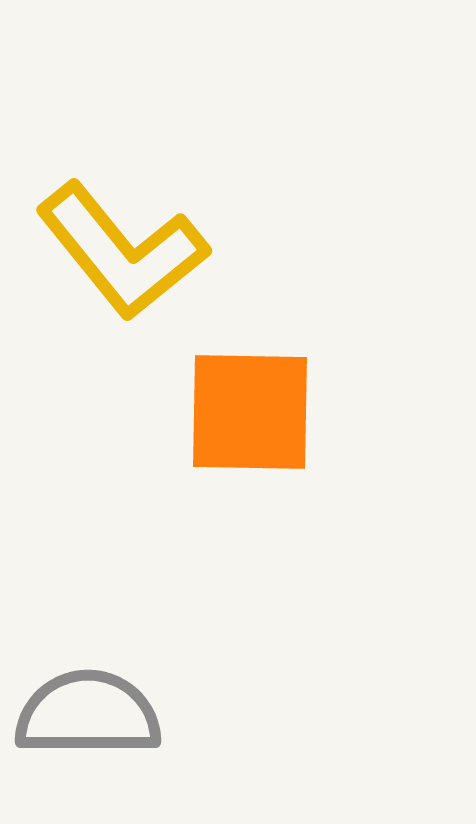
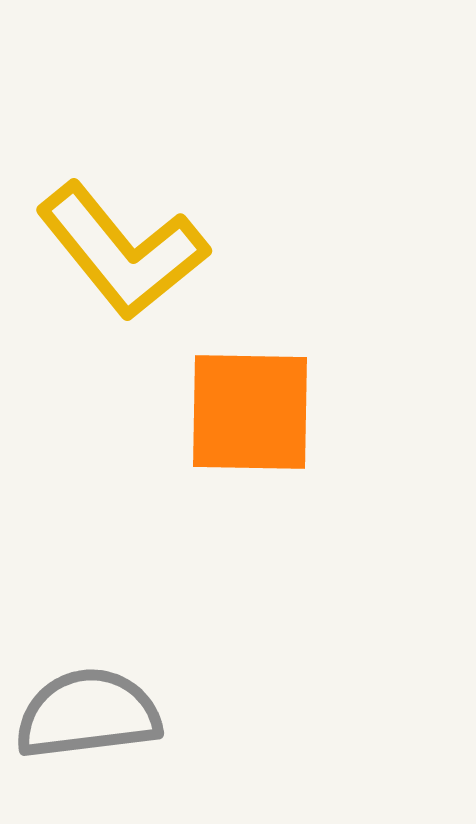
gray semicircle: rotated 7 degrees counterclockwise
